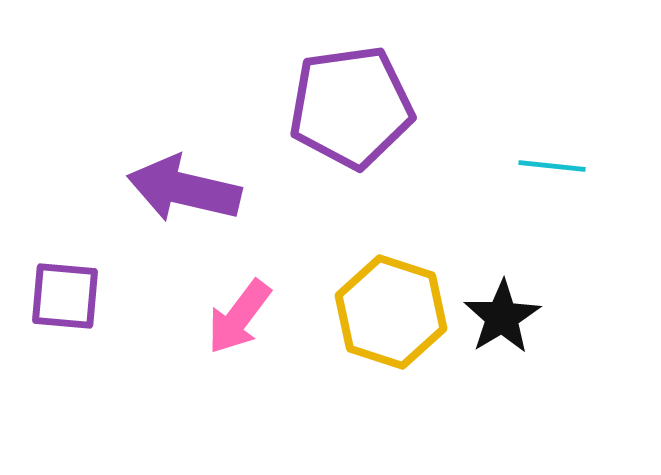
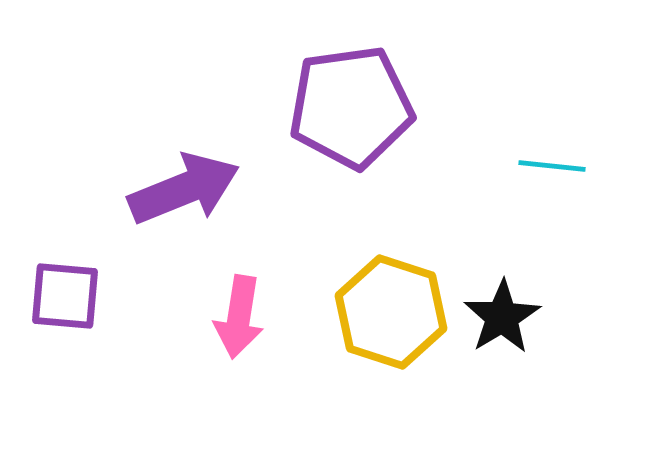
purple arrow: rotated 145 degrees clockwise
pink arrow: rotated 28 degrees counterclockwise
